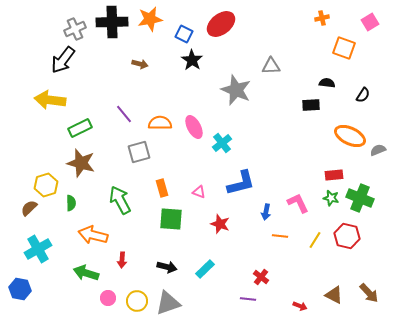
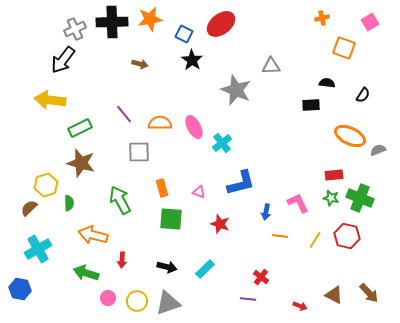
gray square at (139, 152): rotated 15 degrees clockwise
green semicircle at (71, 203): moved 2 px left
